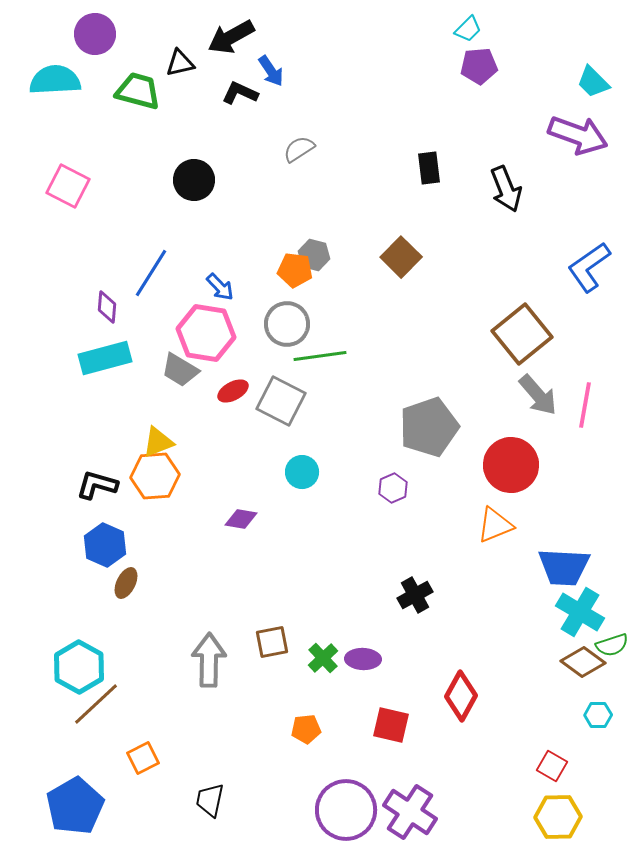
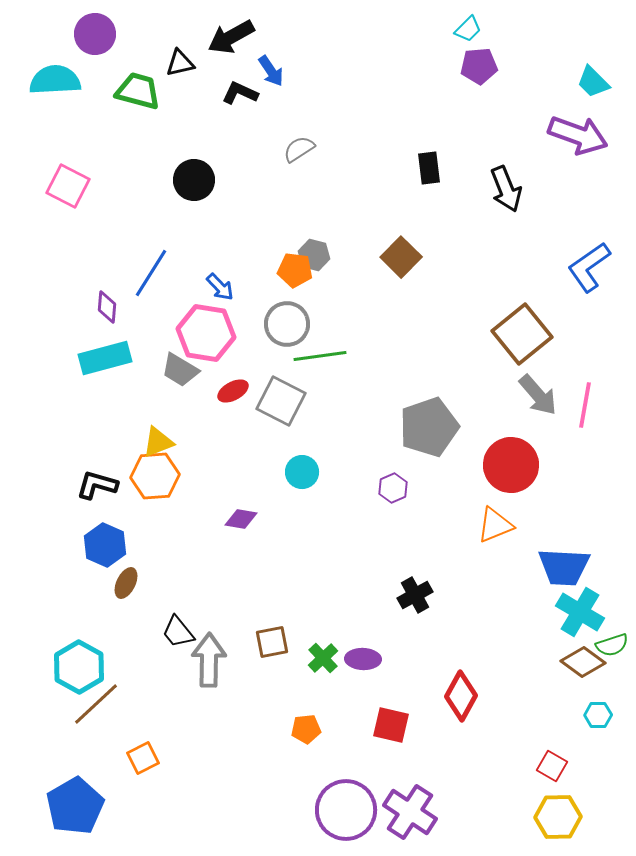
black trapezoid at (210, 800): moved 32 px left, 168 px up; rotated 51 degrees counterclockwise
